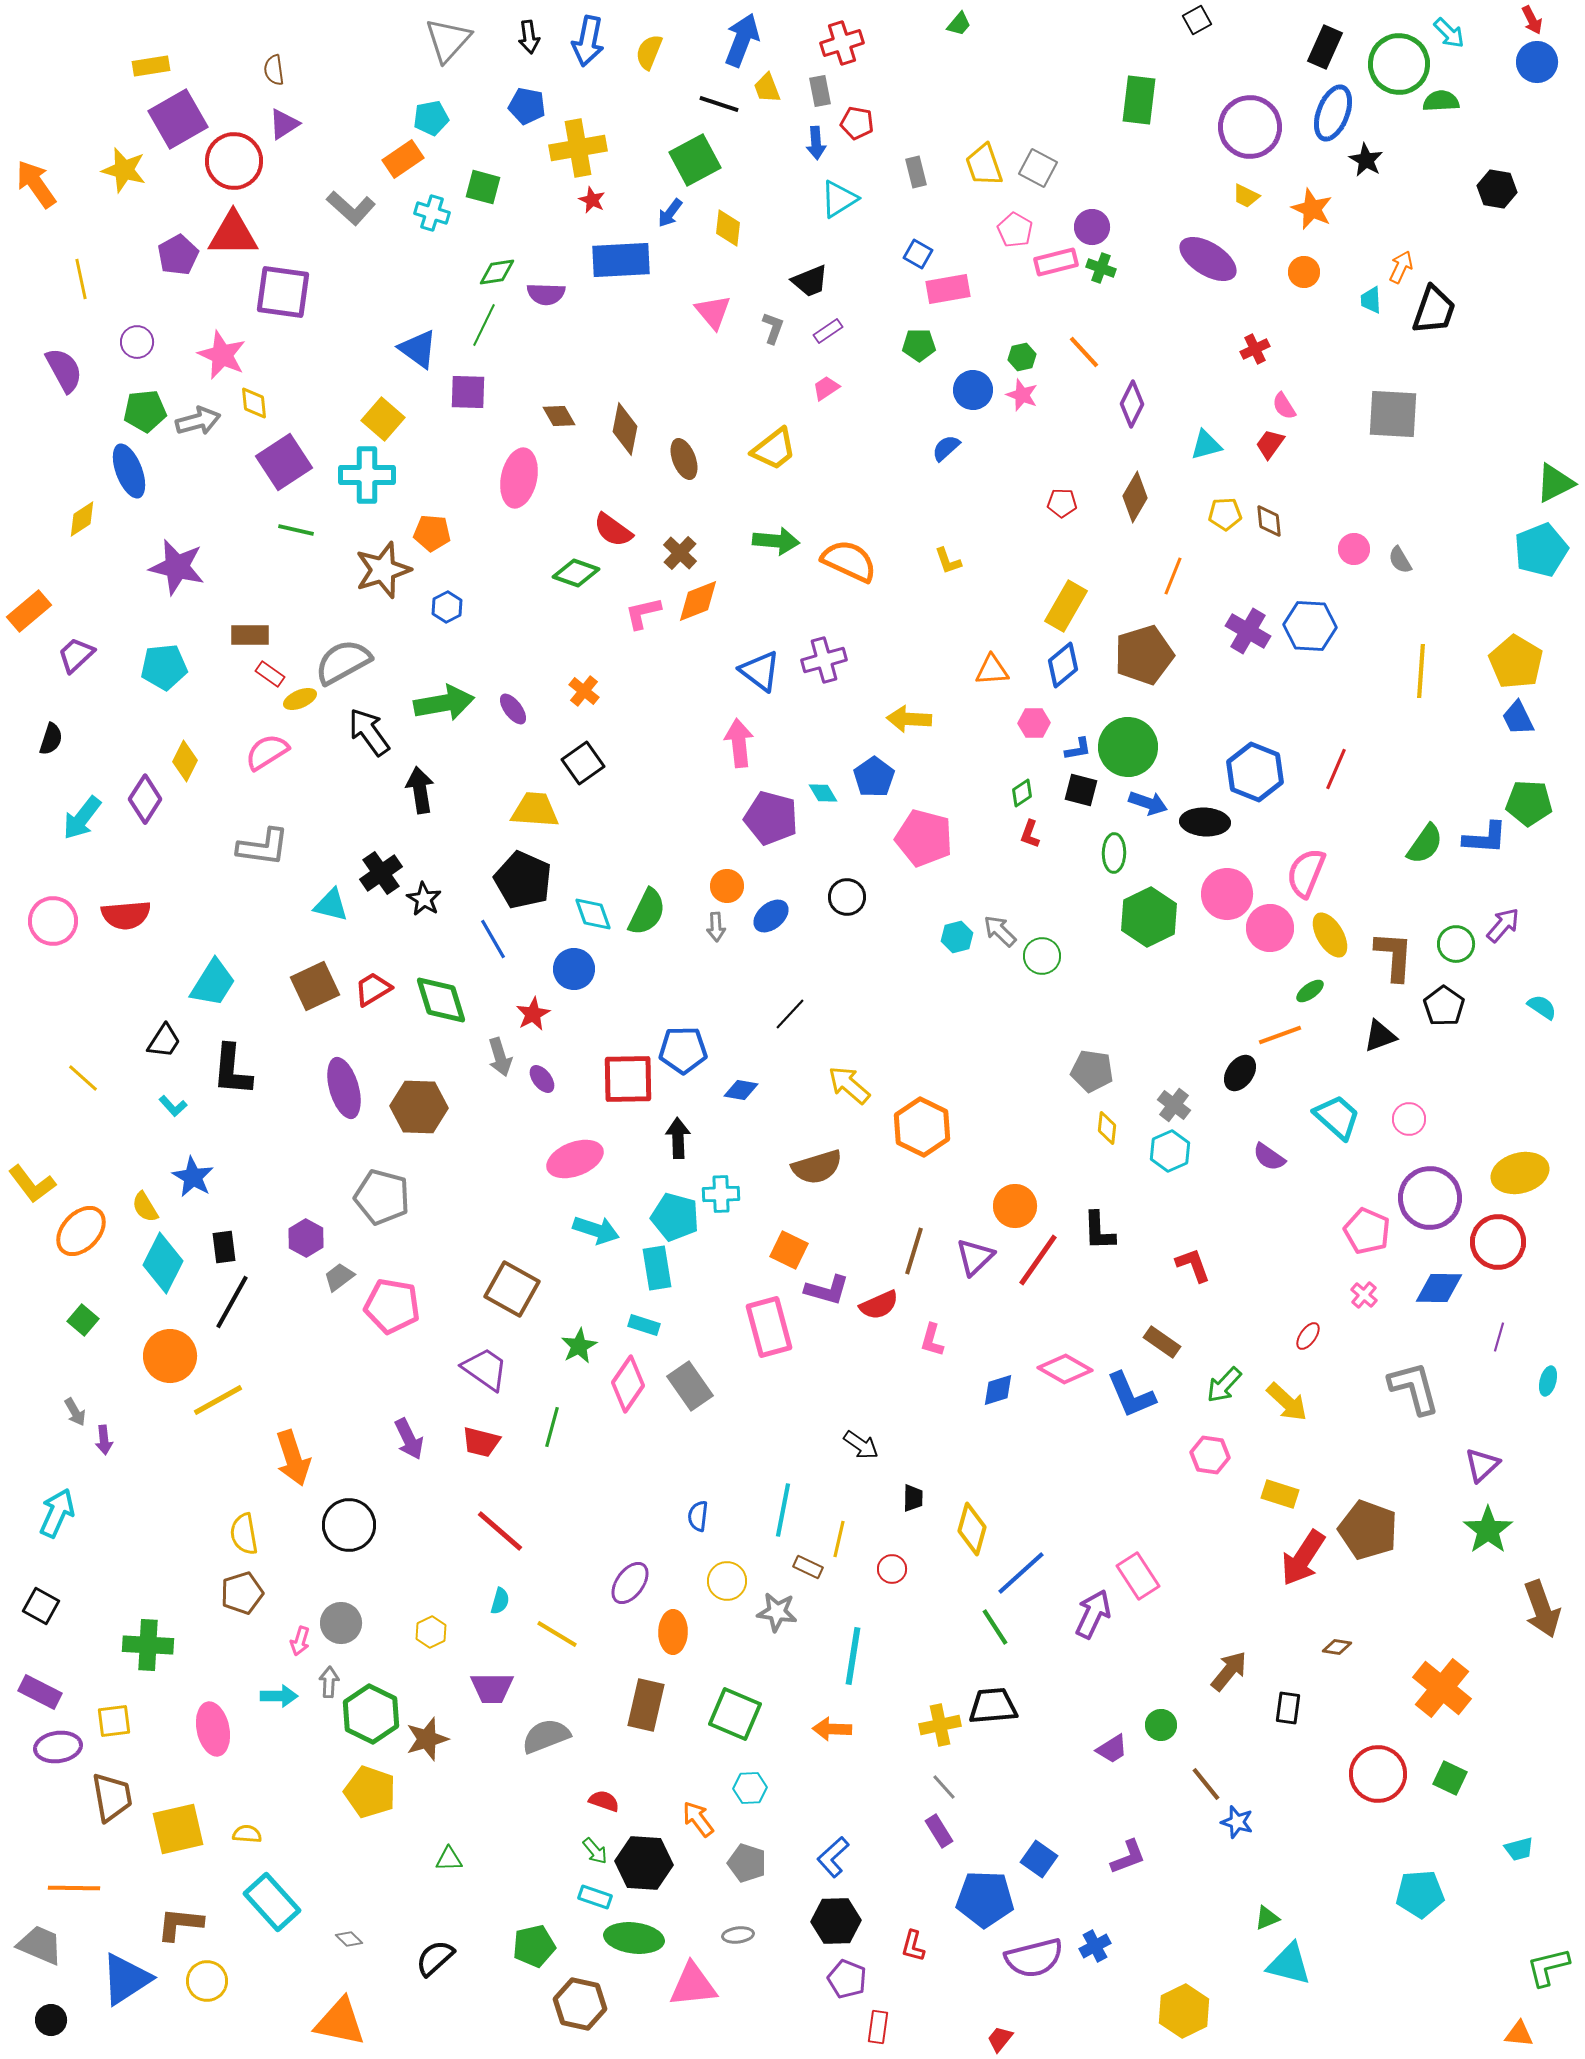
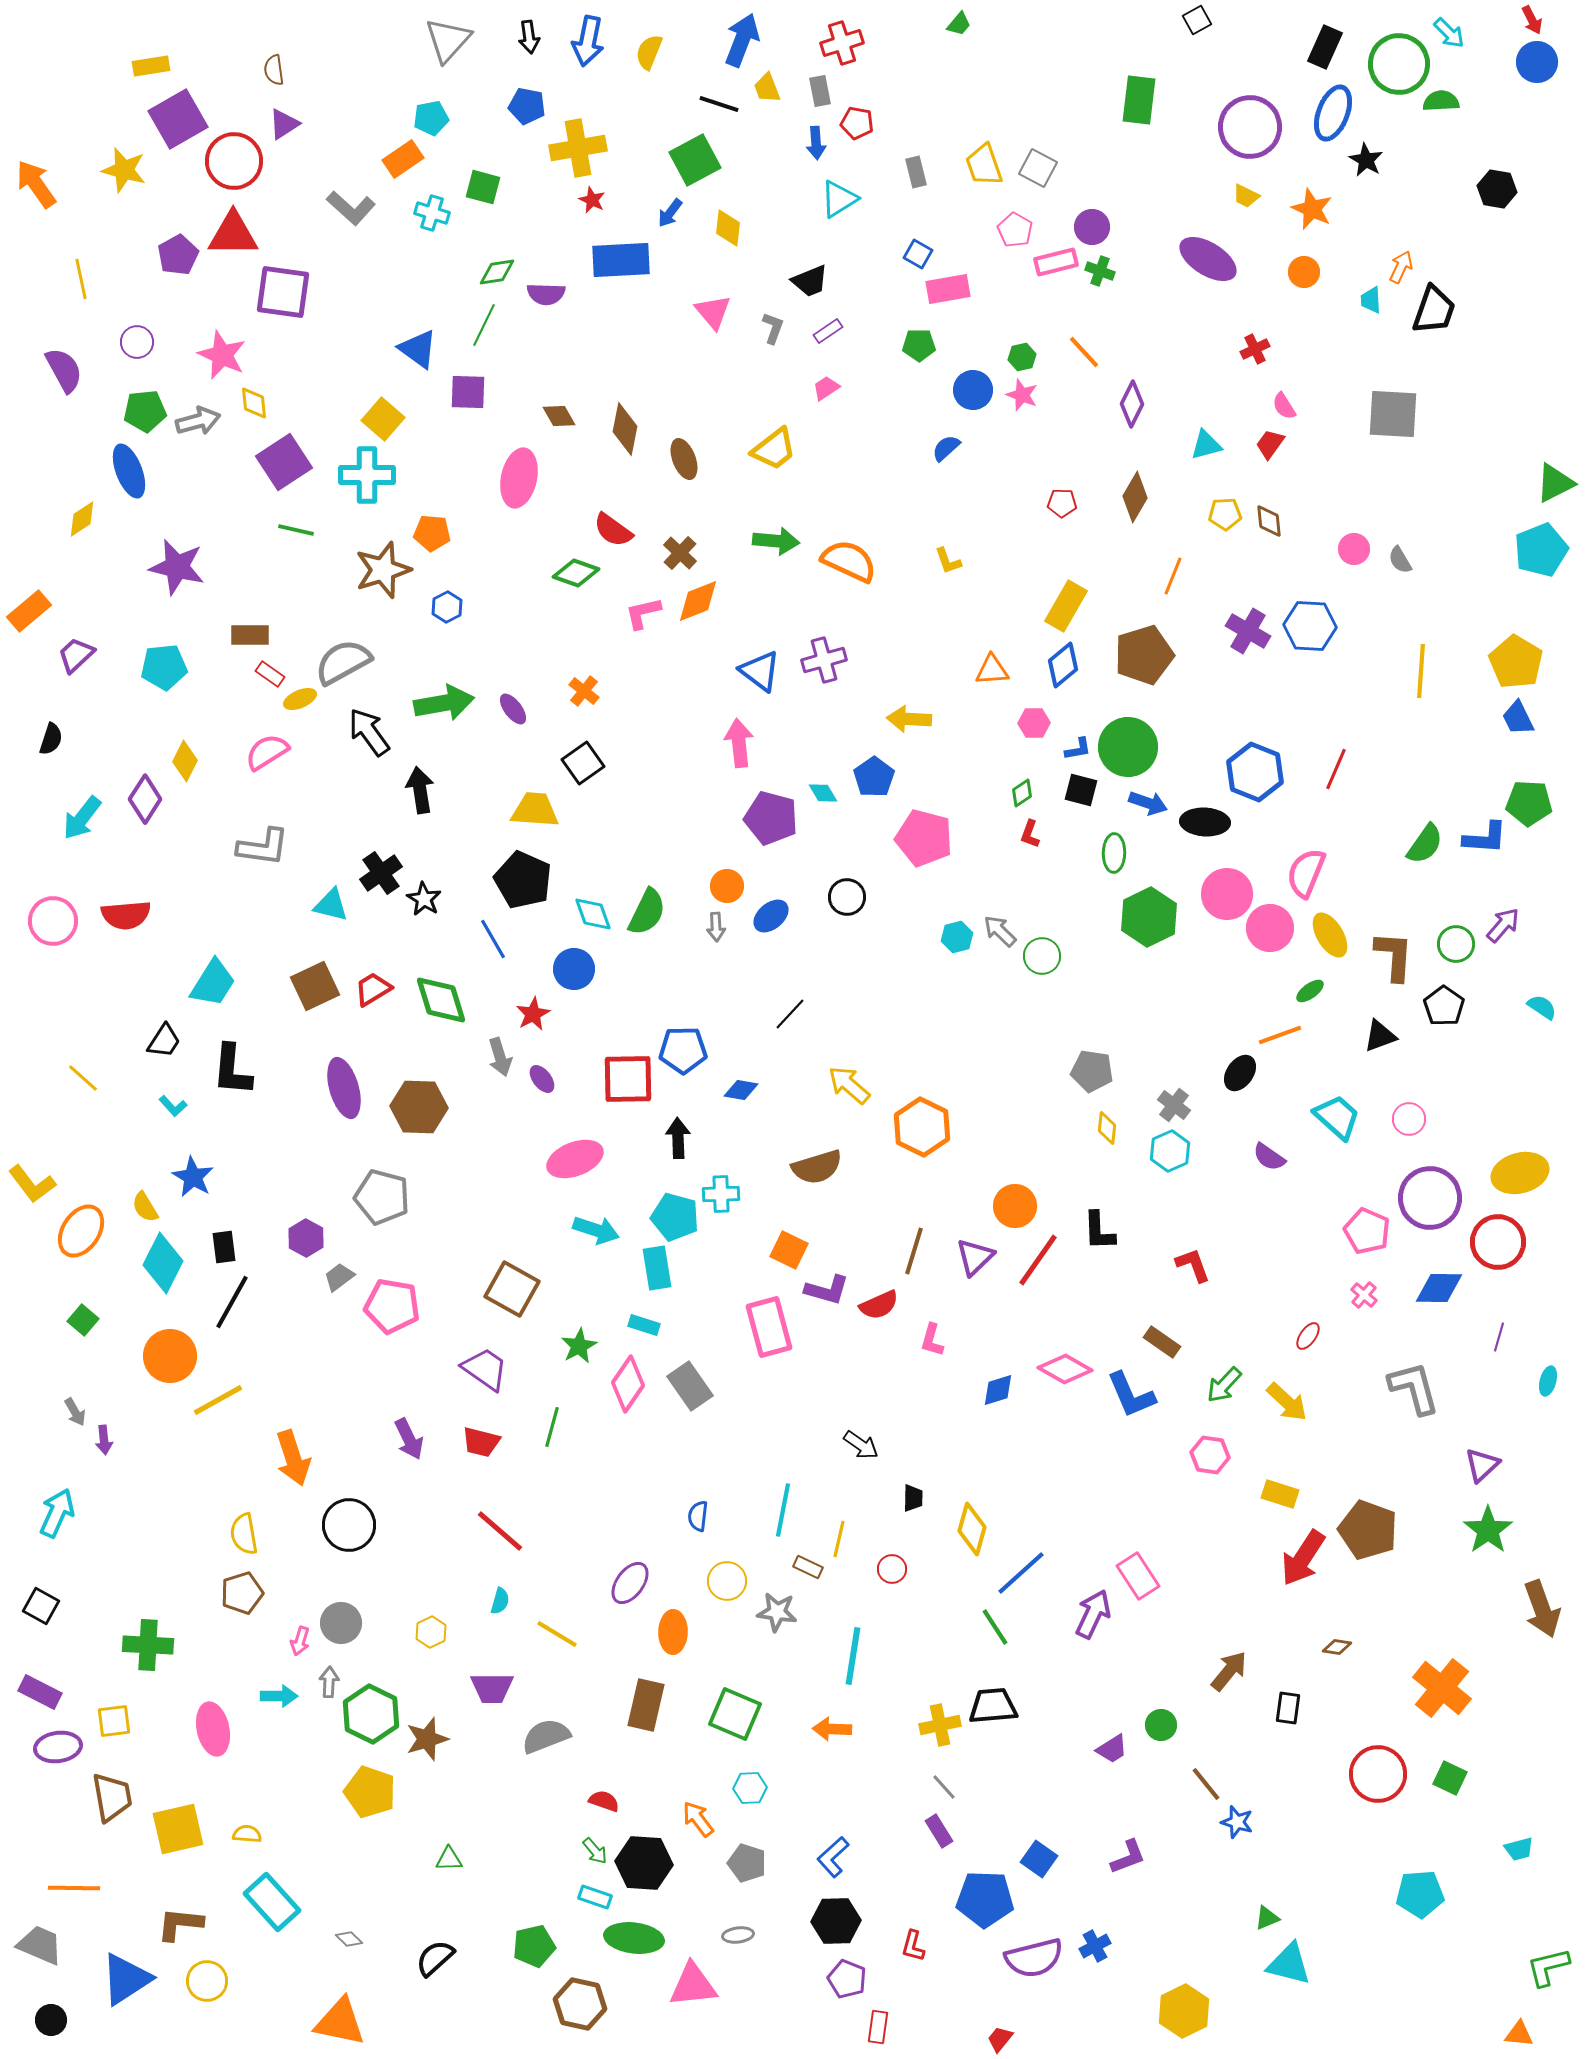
green cross at (1101, 268): moved 1 px left, 3 px down
orange ellipse at (81, 1231): rotated 10 degrees counterclockwise
